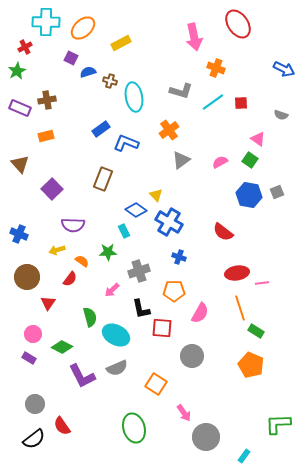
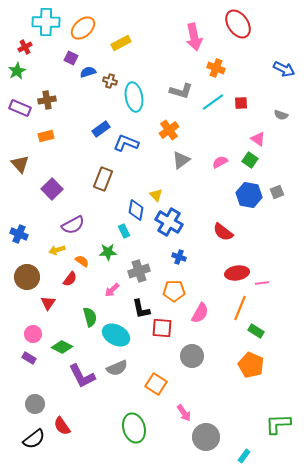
blue diamond at (136, 210): rotated 65 degrees clockwise
purple semicircle at (73, 225): rotated 30 degrees counterclockwise
orange line at (240, 308): rotated 40 degrees clockwise
